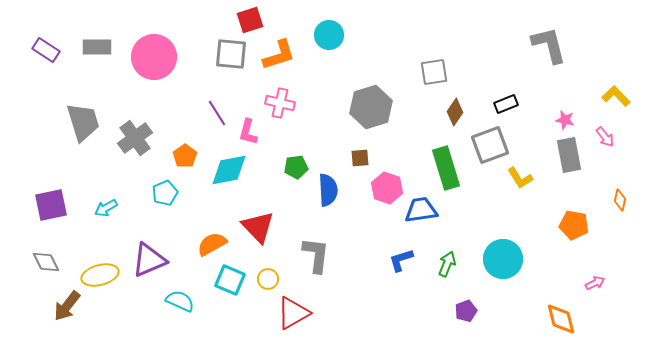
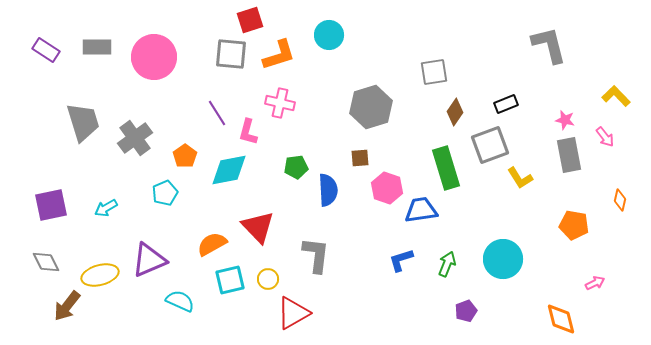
cyan square at (230, 280): rotated 36 degrees counterclockwise
